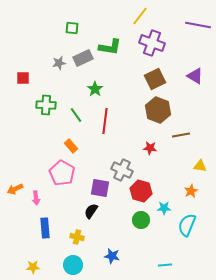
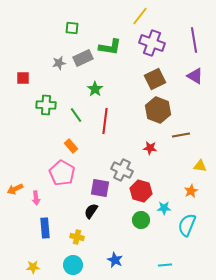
purple line: moved 4 px left, 15 px down; rotated 70 degrees clockwise
blue star: moved 3 px right, 4 px down; rotated 14 degrees clockwise
